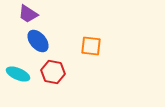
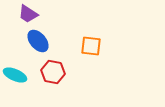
cyan ellipse: moved 3 px left, 1 px down
